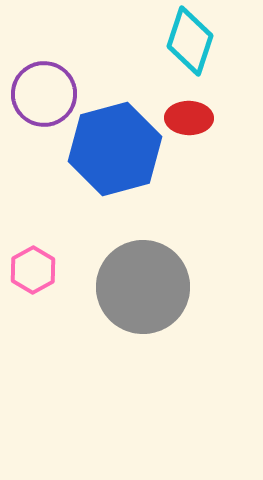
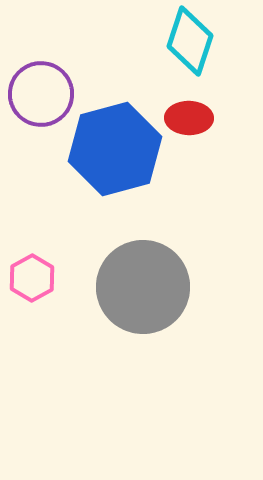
purple circle: moved 3 px left
pink hexagon: moved 1 px left, 8 px down
